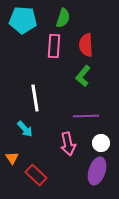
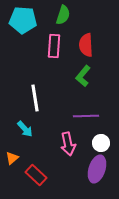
green semicircle: moved 3 px up
orange triangle: rotated 24 degrees clockwise
purple ellipse: moved 2 px up
